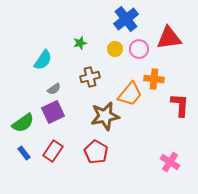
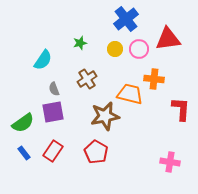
red triangle: moved 1 px left, 1 px down
brown cross: moved 3 px left, 2 px down; rotated 18 degrees counterclockwise
gray semicircle: rotated 104 degrees clockwise
orange trapezoid: rotated 116 degrees counterclockwise
red L-shape: moved 1 px right, 4 px down
purple square: rotated 15 degrees clockwise
pink cross: rotated 24 degrees counterclockwise
